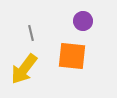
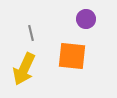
purple circle: moved 3 px right, 2 px up
yellow arrow: rotated 12 degrees counterclockwise
